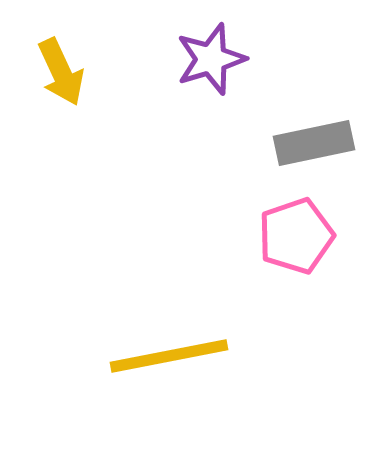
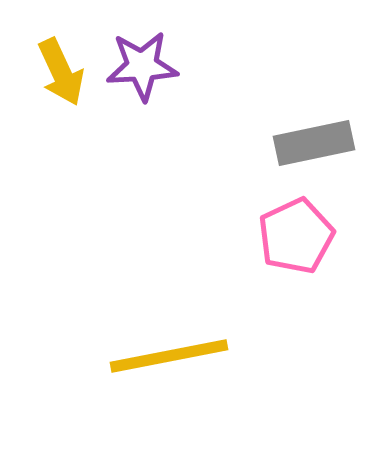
purple star: moved 69 px left, 7 px down; rotated 14 degrees clockwise
pink pentagon: rotated 6 degrees counterclockwise
